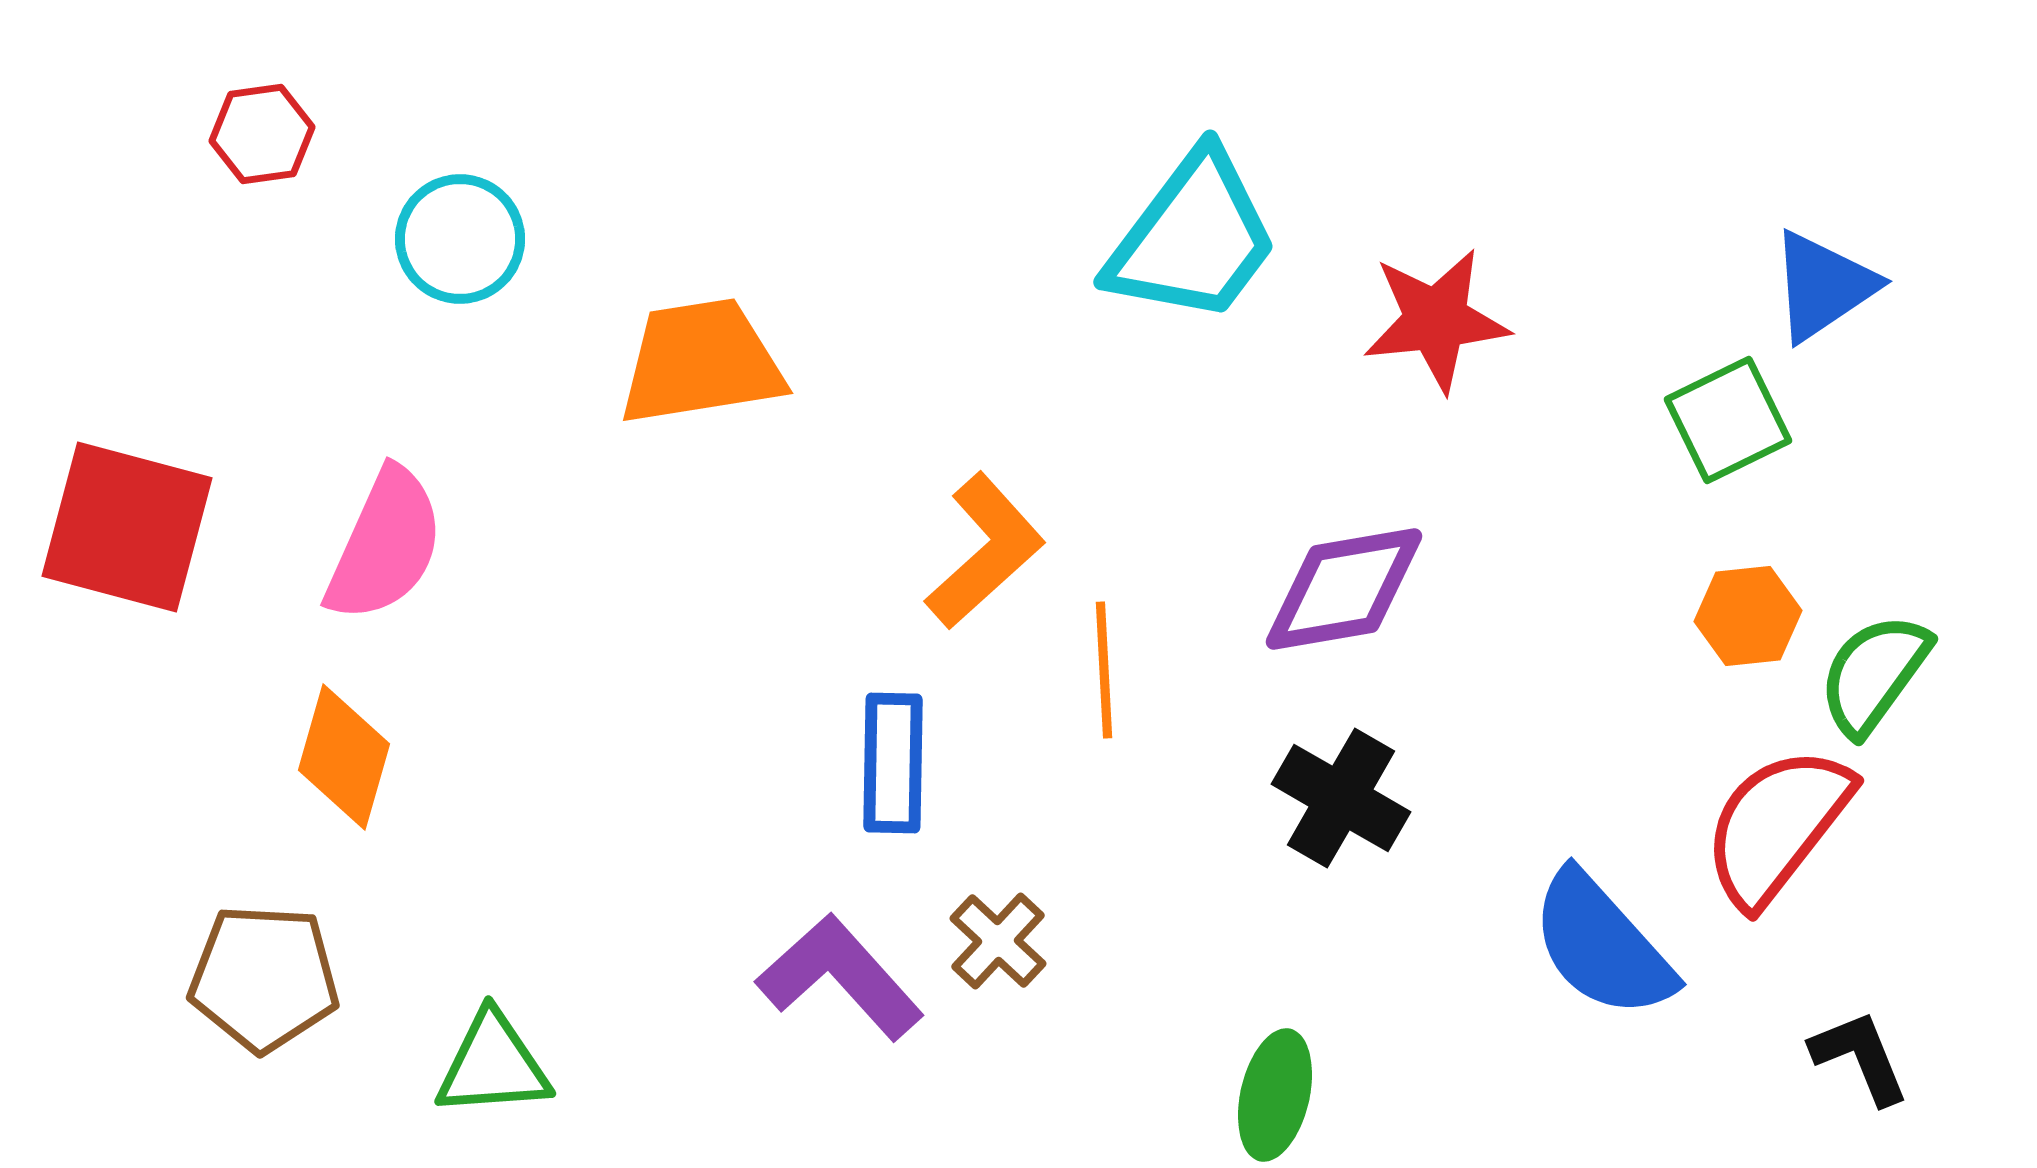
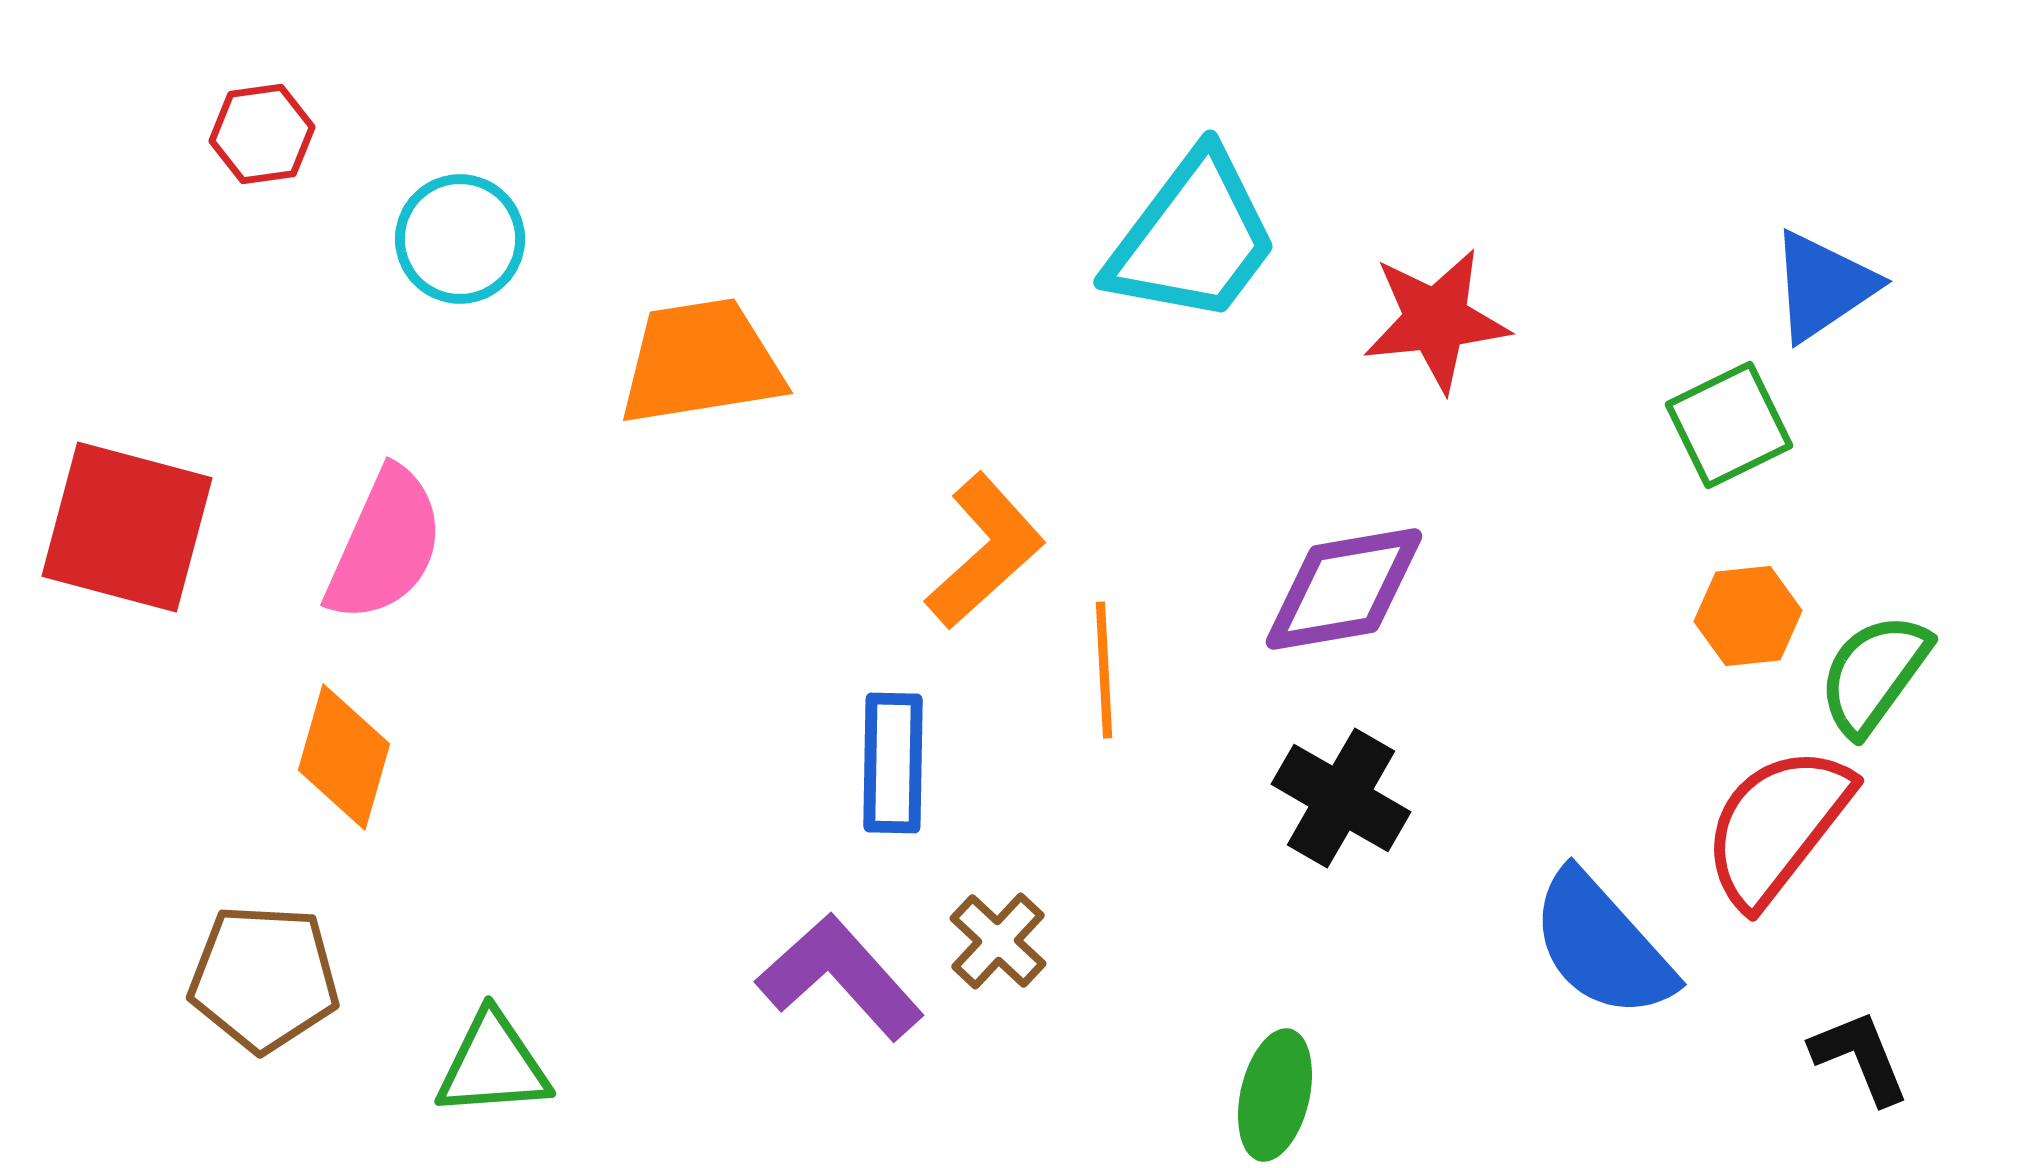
green square: moved 1 px right, 5 px down
